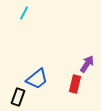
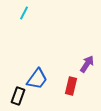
blue trapezoid: rotated 15 degrees counterclockwise
red rectangle: moved 4 px left, 2 px down
black rectangle: moved 1 px up
